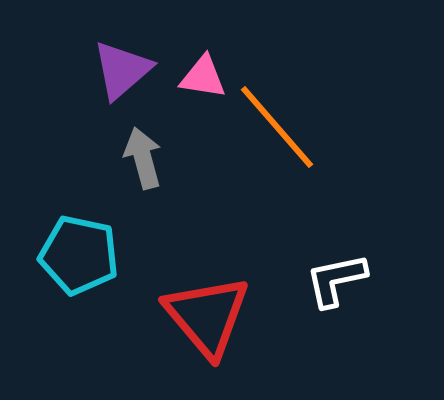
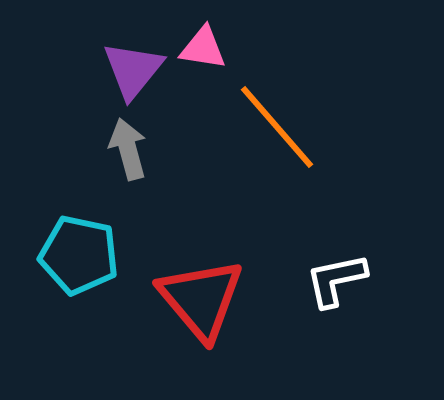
purple triangle: moved 11 px right; rotated 10 degrees counterclockwise
pink triangle: moved 29 px up
gray arrow: moved 15 px left, 9 px up
red triangle: moved 6 px left, 17 px up
